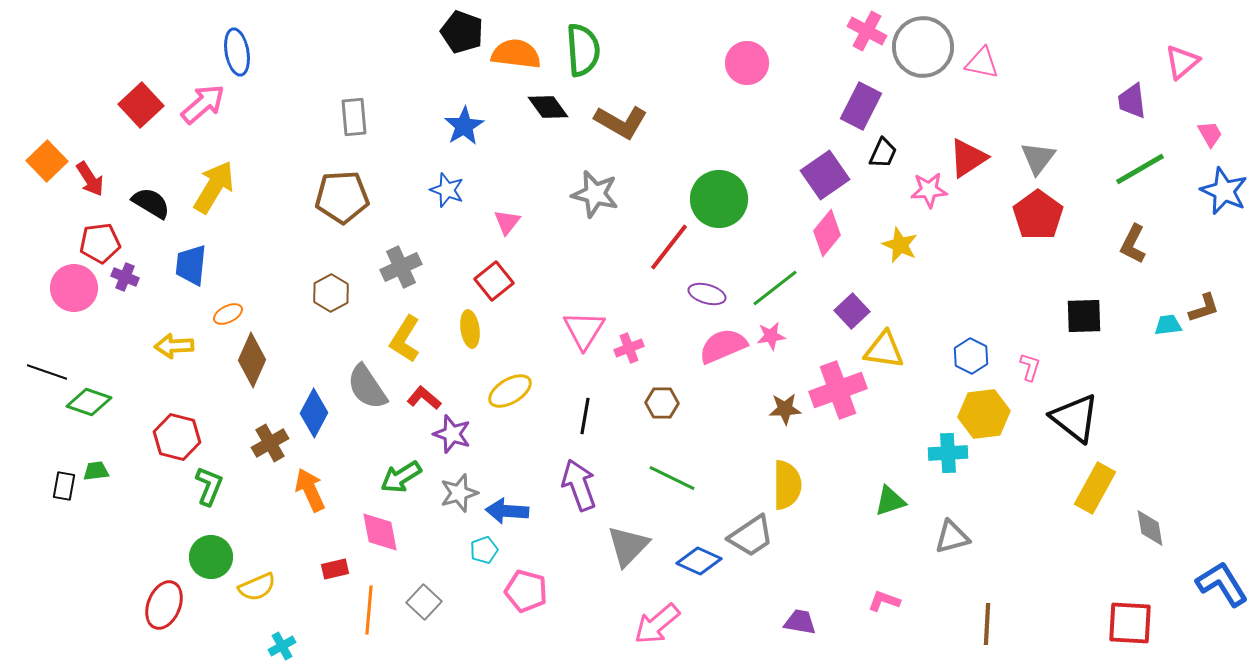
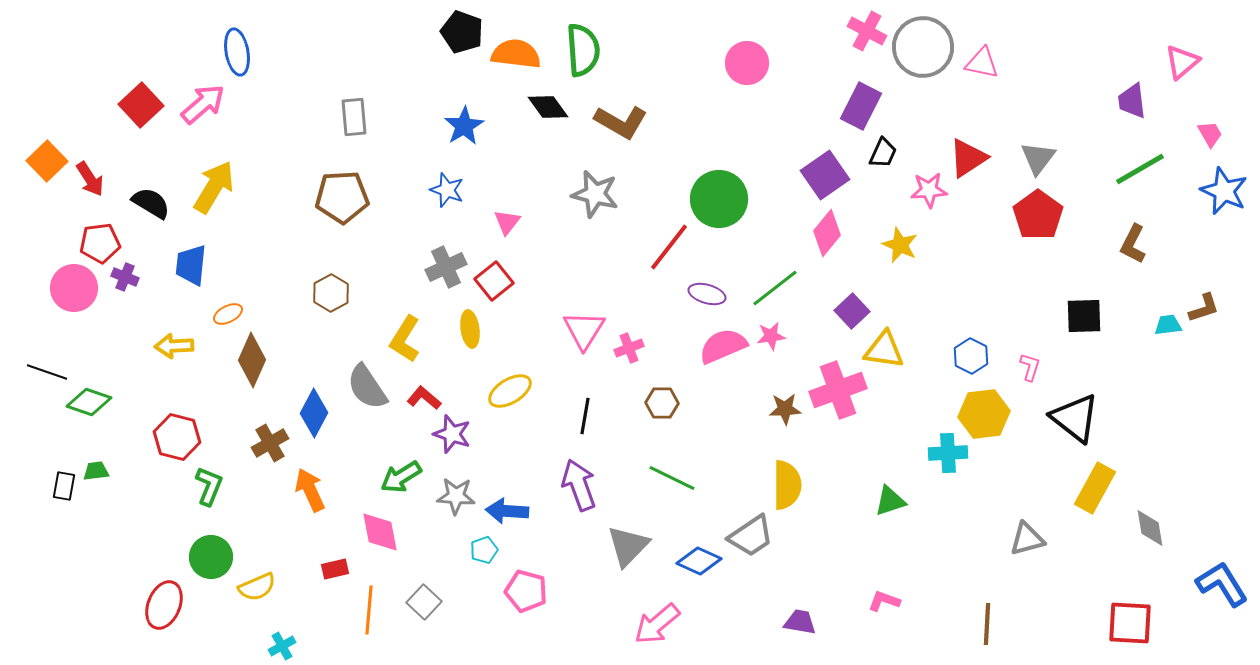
gray cross at (401, 267): moved 45 px right
gray star at (459, 493): moved 3 px left, 3 px down; rotated 21 degrees clockwise
gray triangle at (952, 537): moved 75 px right, 2 px down
